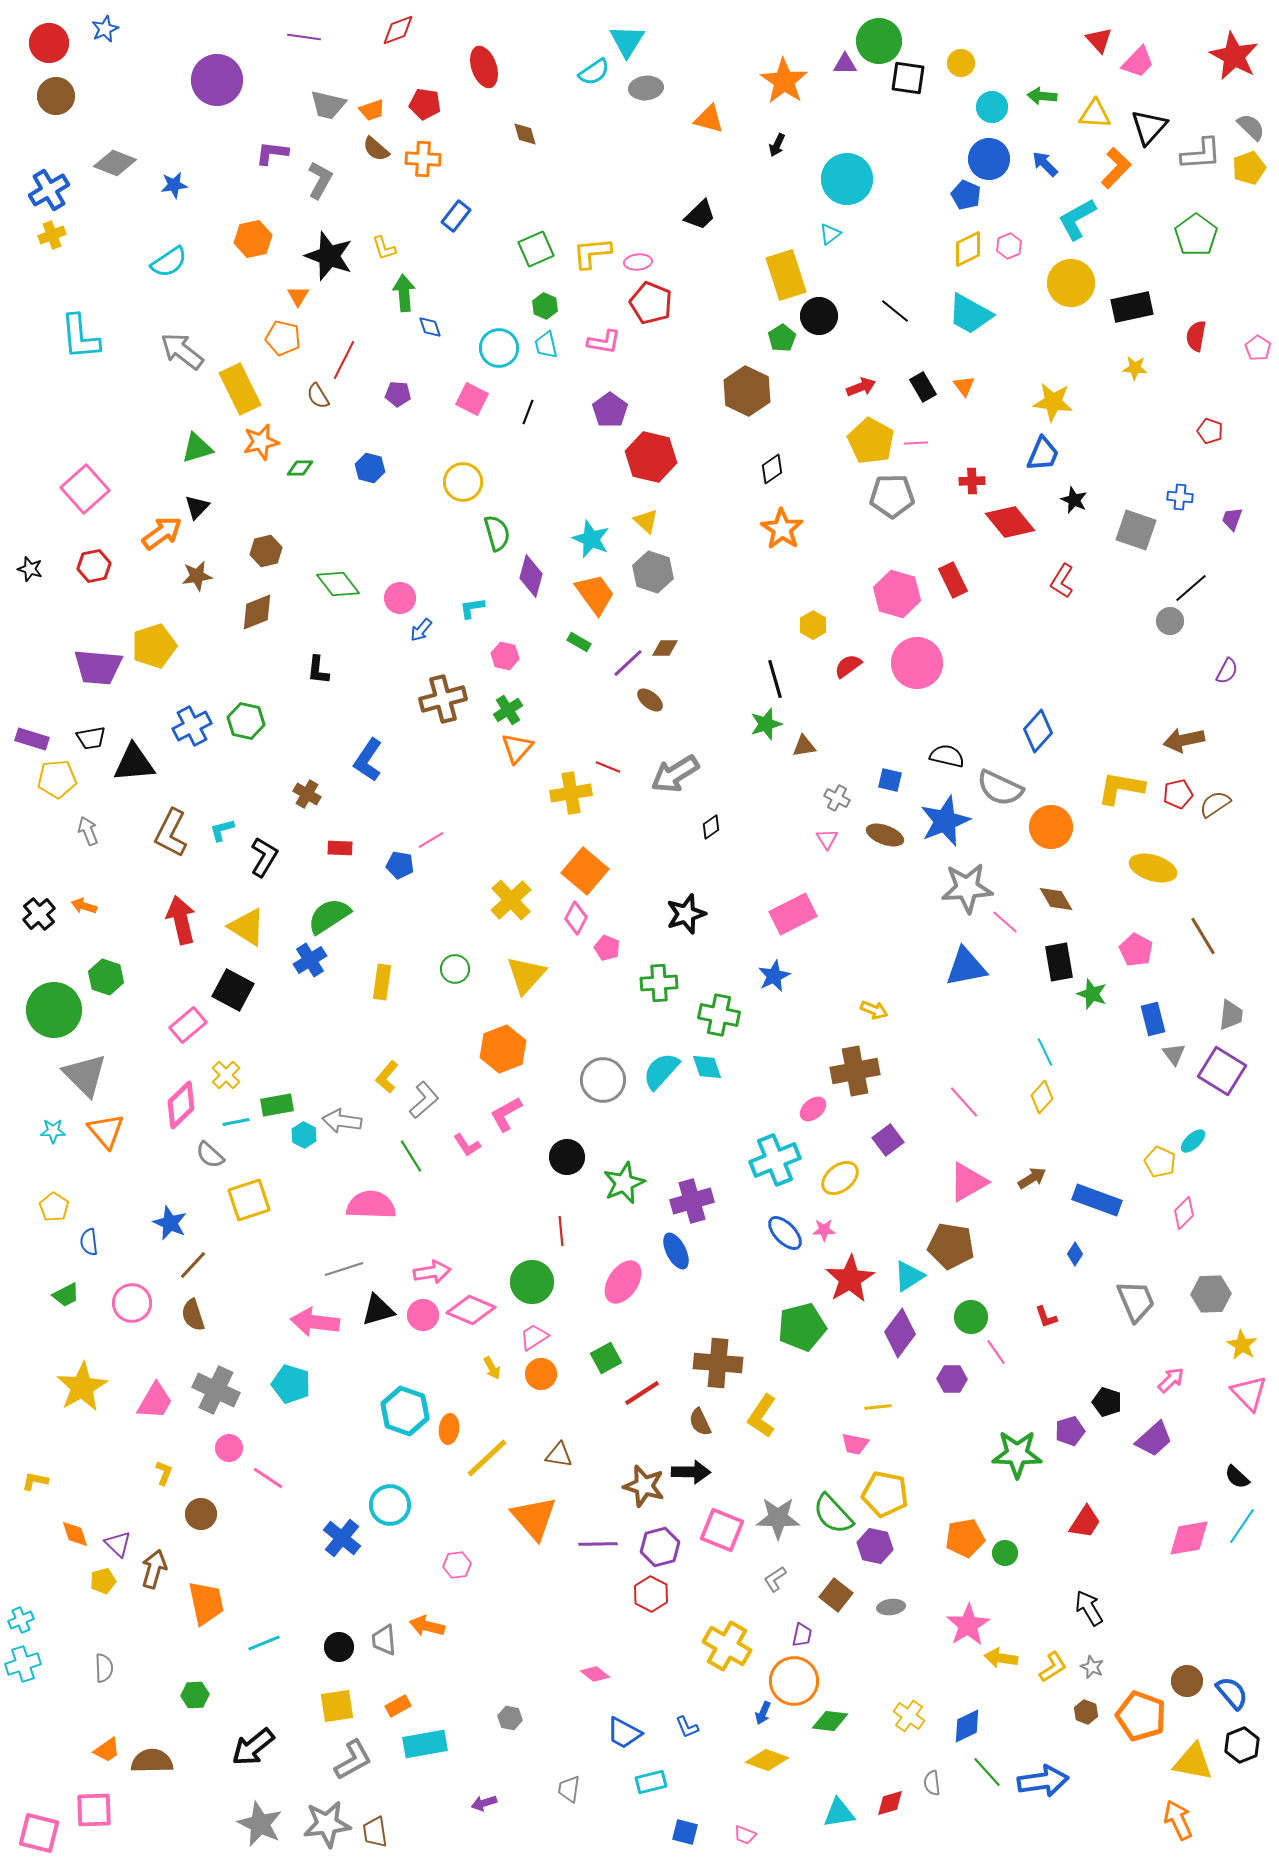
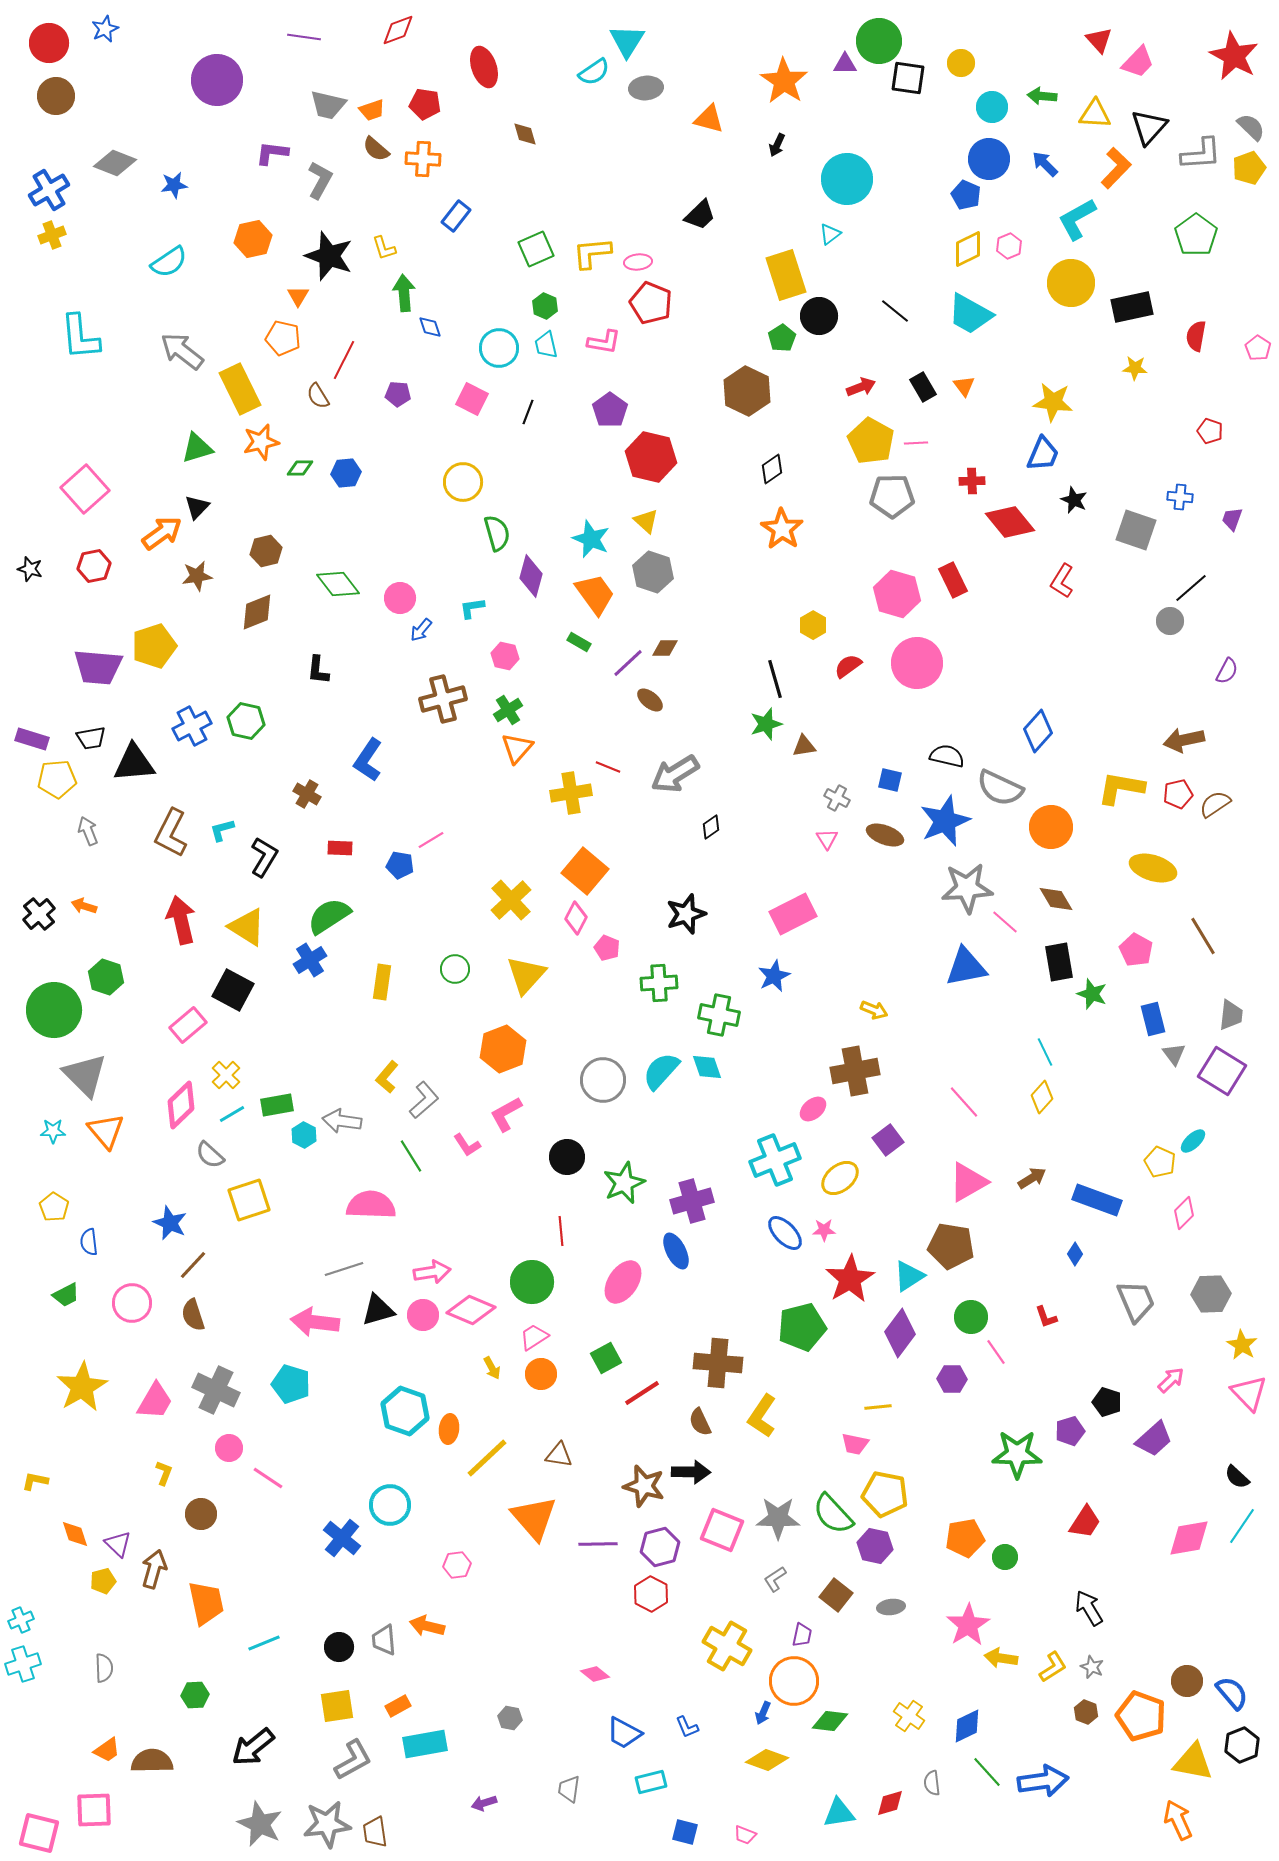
blue hexagon at (370, 468): moved 24 px left, 5 px down; rotated 20 degrees counterclockwise
cyan line at (236, 1122): moved 4 px left, 8 px up; rotated 20 degrees counterclockwise
green circle at (1005, 1553): moved 4 px down
